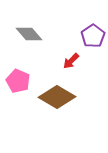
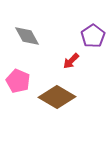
gray diamond: moved 2 px left, 2 px down; rotated 12 degrees clockwise
